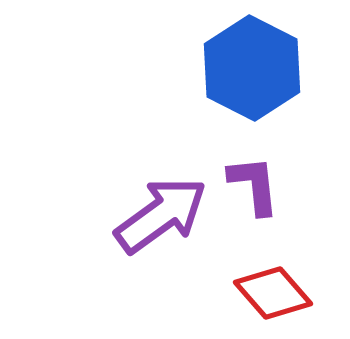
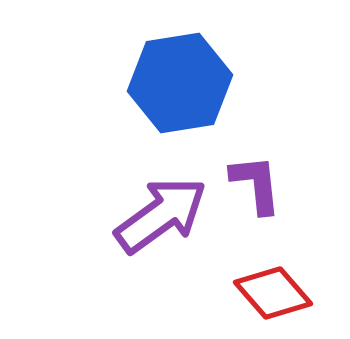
blue hexagon: moved 72 px left, 15 px down; rotated 24 degrees clockwise
purple L-shape: moved 2 px right, 1 px up
